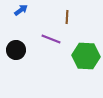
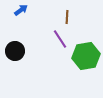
purple line: moved 9 px right; rotated 36 degrees clockwise
black circle: moved 1 px left, 1 px down
green hexagon: rotated 12 degrees counterclockwise
